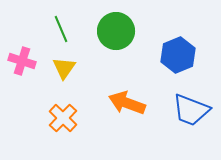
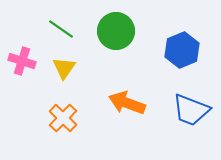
green line: rotated 32 degrees counterclockwise
blue hexagon: moved 4 px right, 5 px up
